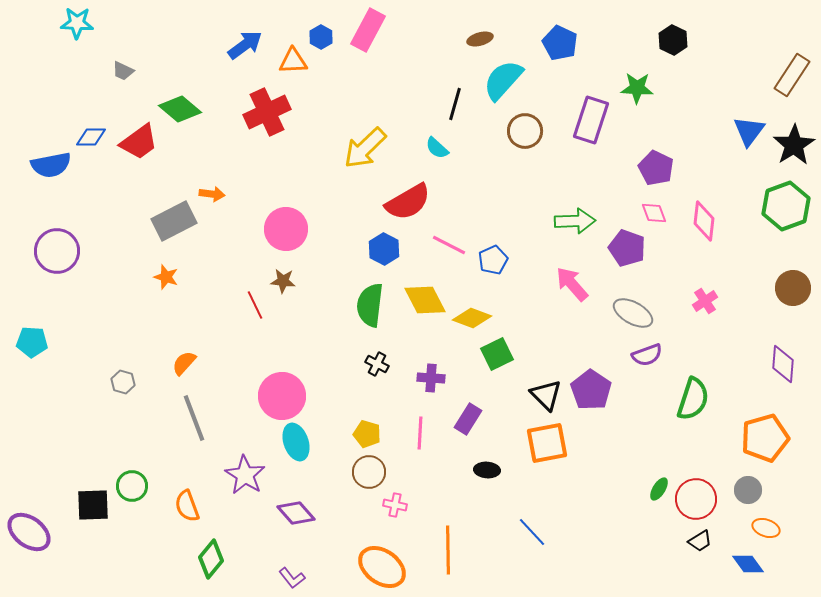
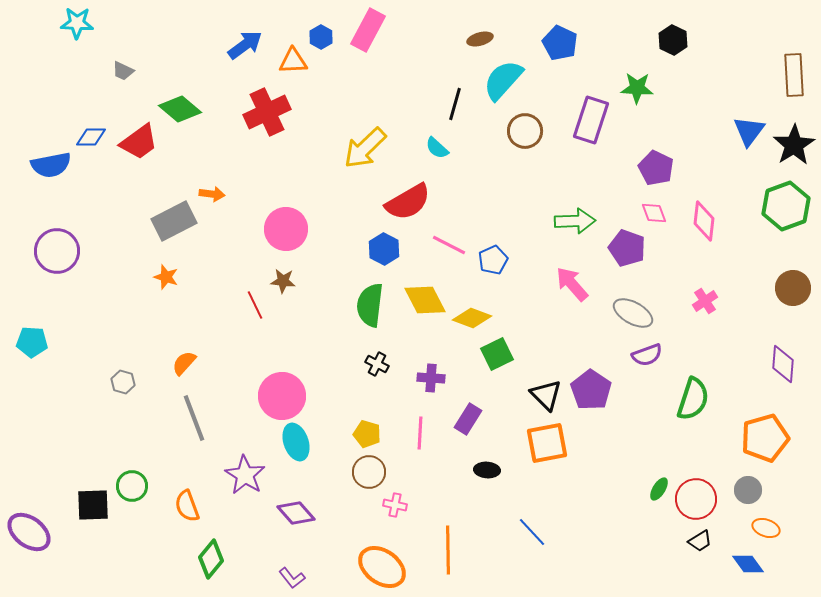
brown rectangle at (792, 75): moved 2 px right; rotated 36 degrees counterclockwise
